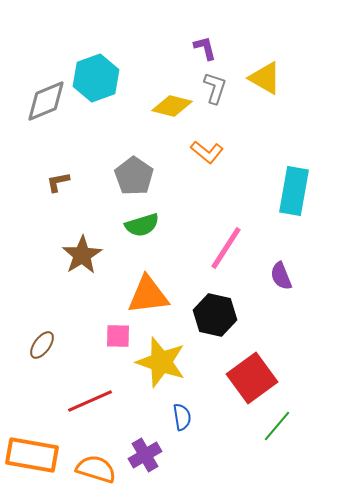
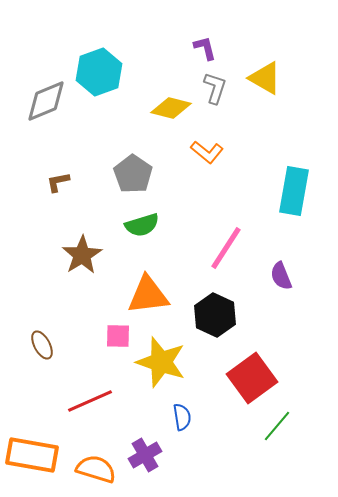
cyan hexagon: moved 3 px right, 6 px up
yellow diamond: moved 1 px left, 2 px down
gray pentagon: moved 1 px left, 2 px up
black hexagon: rotated 12 degrees clockwise
brown ellipse: rotated 64 degrees counterclockwise
